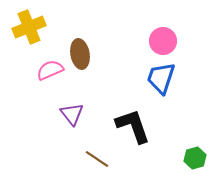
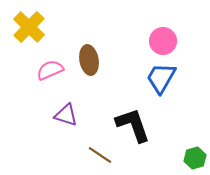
yellow cross: rotated 24 degrees counterclockwise
brown ellipse: moved 9 px right, 6 px down
blue trapezoid: rotated 12 degrees clockwise
purple triangle: moved 6 px left, 1 px down; rotated 35 degrees counterclockwise
black L-shape: moved 1 px up
brown line: moved 3 px right, 4 px up
